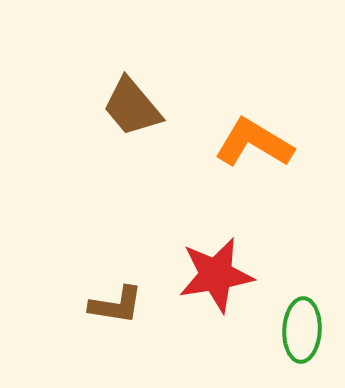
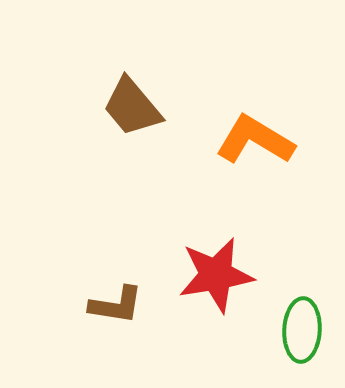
orange L-shape: moved 1 px right, 3 px up
